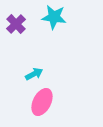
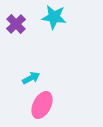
cyan arrow: moved 3 px left, 4 px down
pink ellipse: moved 3 px down
